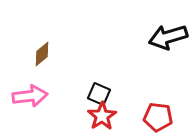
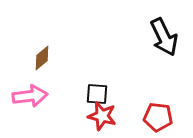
black arrow: moved 4 px left; rotated 99 degrees counterclockwise
brown diamond: moved 4 px down
black square: moved 2 px left; rotated 20 degrees counterclockwise
red star: rotated 24 degrees counterclockwise
